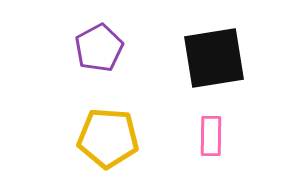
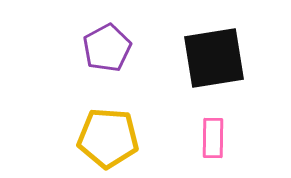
purple pentagon: moved 8 px right
pink rectangle: moved 2 px right, 2 px down
